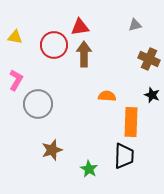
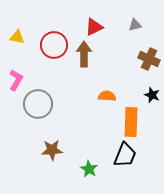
red triangle: moved 14 px right; rotated 18 degrees counterclockwise
yellow triangle: moved 2 px right
brown star: rotated 15 degrees clockwise
black trapezoid: moved 1 px right, 1 px up; rotated 20 degrees clockwise
